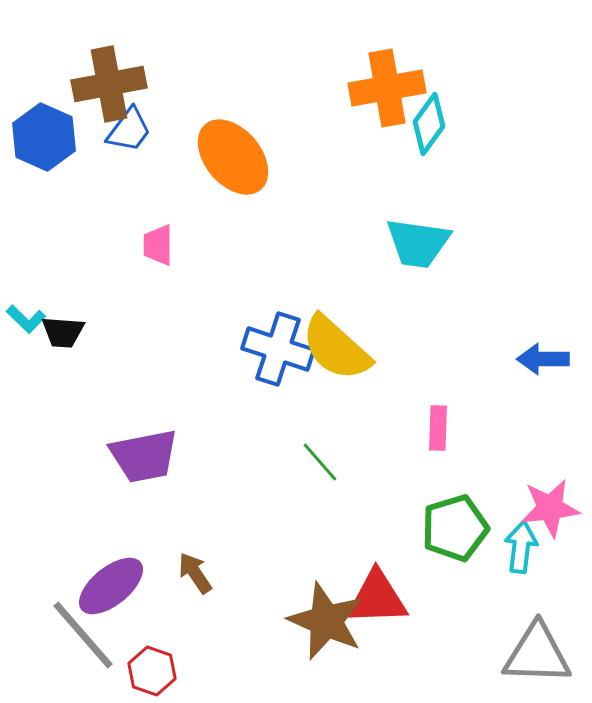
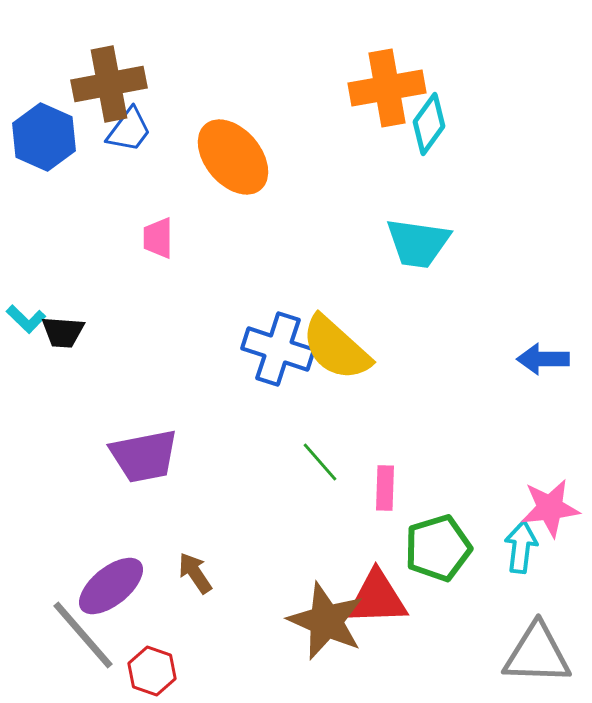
pink trapezoid: moved 7 px up
pink rectangle: moved 53 px left, 60 px down
green pentagon: moved 17 px left, 20 px down
